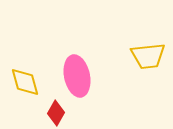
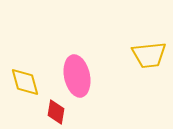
yellow trapezoid: moved 1 px right, 1 px up
red diamond: moved 1 px up; rotated 20 degrees counterclockwise
